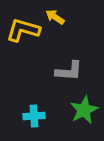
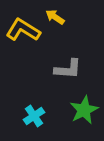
yellow L-shape: rotated 16 degrees clockwise
gray L-shape: moved 1 px left, 2 px up
cyan cross: rotated 30 degrees counterclockwise
